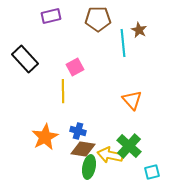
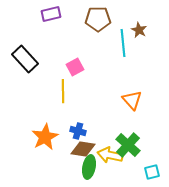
purple rectangle: moved 2 px up
green cross: moved 1 px left, 1 px up
